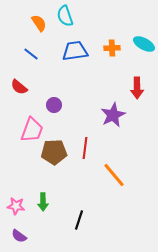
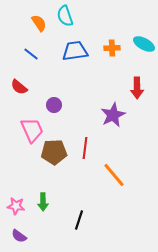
pink trapezoid: rotated 44 degrees counterclockwise
